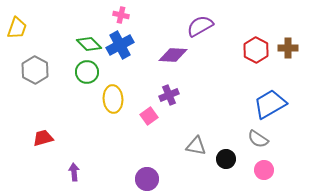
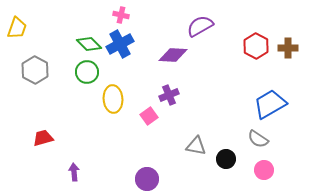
blue cross: moved 1 px up
red hexagon: moved 4 px up
